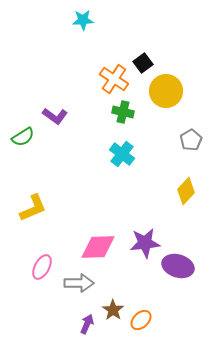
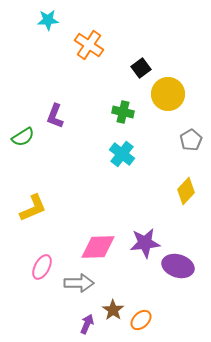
cyan star: moved 35 px left
black square: moved 2 px left, 5 px down
orange cross: moved 25 px left, 34 px up
yellow circle: moved 2 px right, 3 px down
purple L-shape: rotated 75 degrees clockwise
